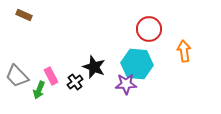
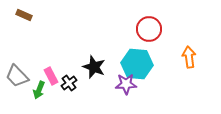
orange arrow: moved 5 px right, 6 px down
black cross: moved 6 px left, 1 px down
